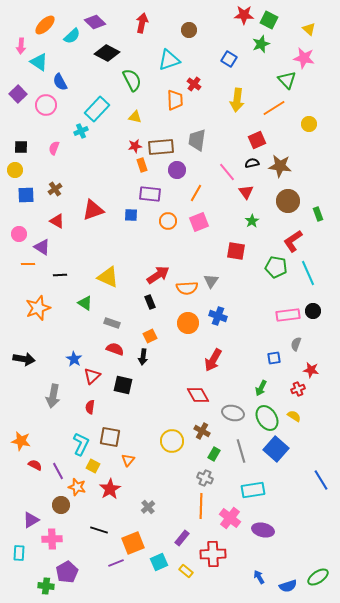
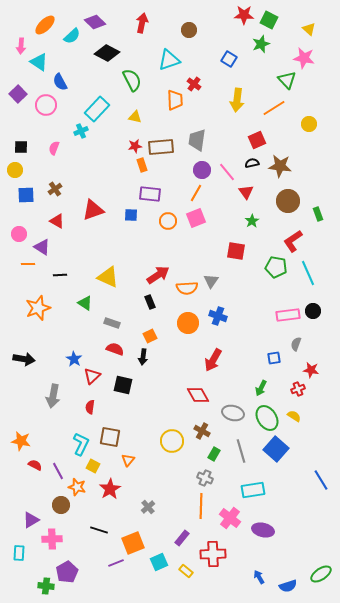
purple circle at (177, 170): moved 25 px right
pink square at (199, 222): moved 3 px left, 4 px up
green ellipse at (318, 577): moved 3 px right, 3 px up
